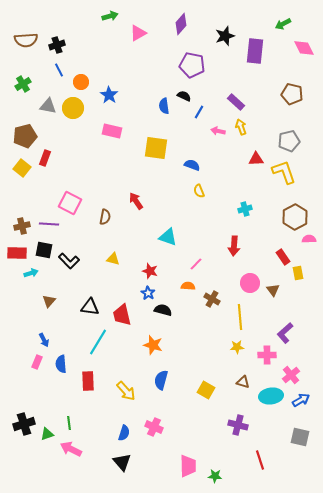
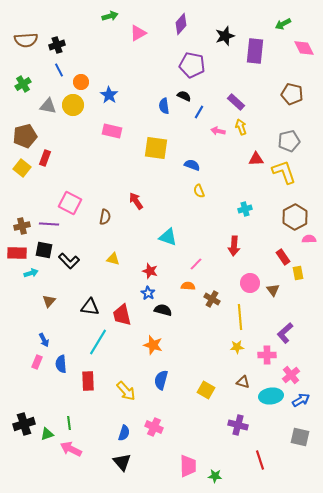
yellow circle at (73, 108): moved 3 px up
